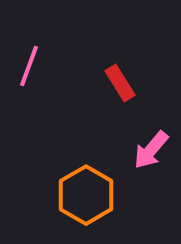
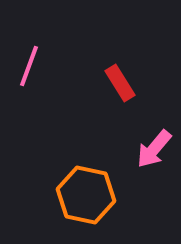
pink arrow: moved 3 px right, 1 px up
orange hexagon: rotated 18 degrees counterclockwise
